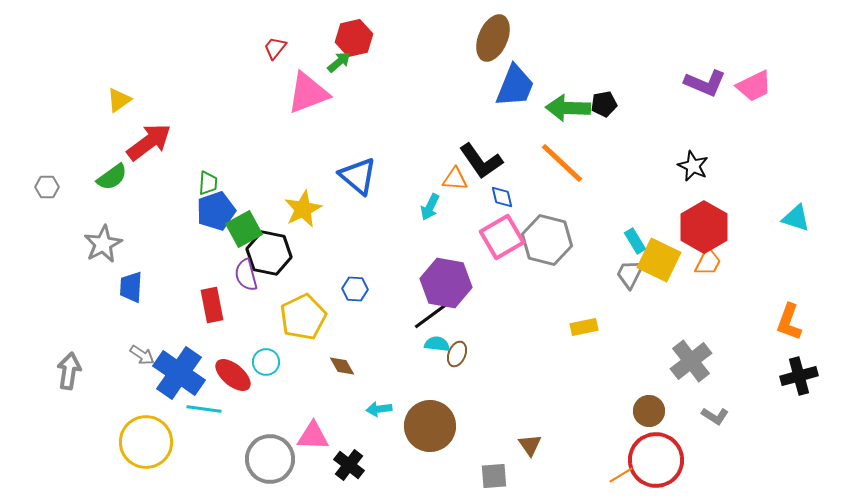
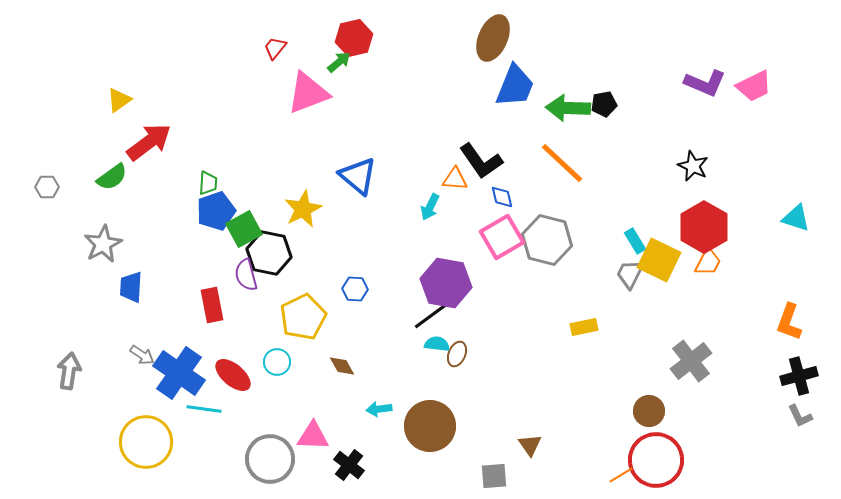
cyan circle at (266, 362): moved 11 px right
gray L-shape at (715, 416): moved 85 px right; rotated 32 degrees clockwise
